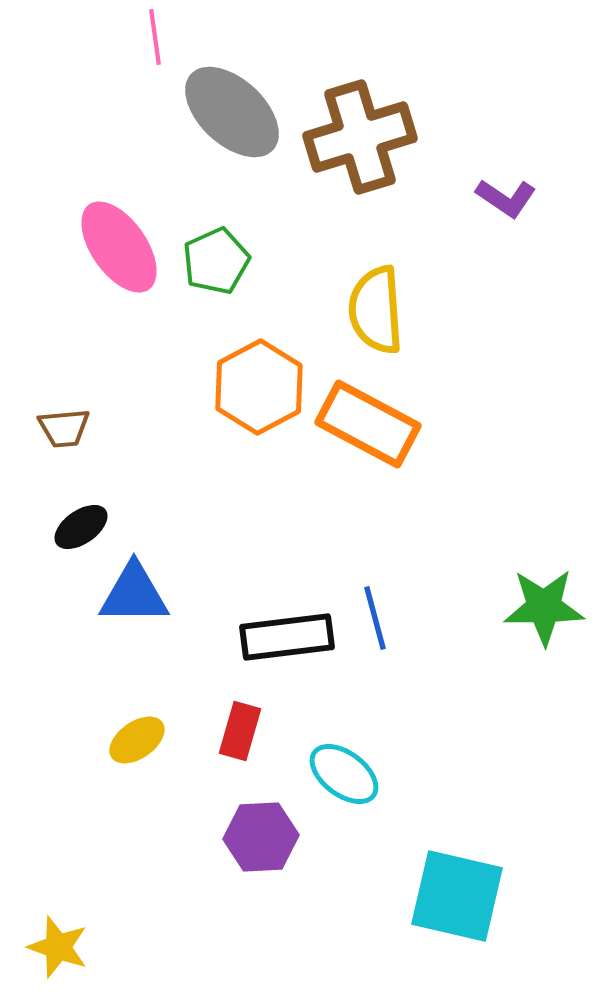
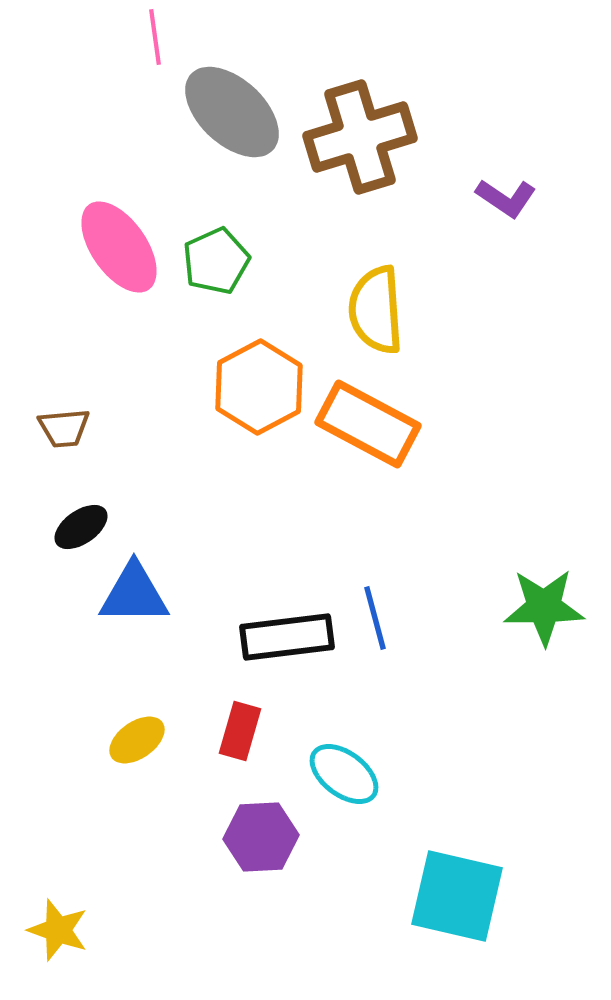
yellow star: moved 17 px up
